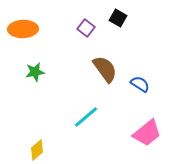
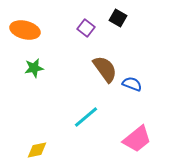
orange ellipse: moved 2 px right, 1 px down; rotated 16 degrees clockwise
green star: moved 1 px left, 4 px up
blue semicircle: moved 8 px left; rotated 12 degrees counterclockwise
pink trapezoid: moved 10 px left, 6 px down
yellow diamond: rotated 30 degrees clockwise
